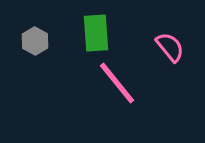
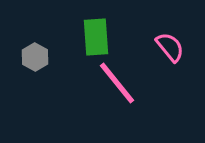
green rectangle: moved 4 px down
gray hexagon: moved 16 px down
